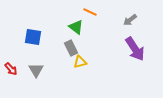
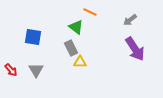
yellow triangle: rotated 16 degrees clockwise
red arrow: moved 1 px down
